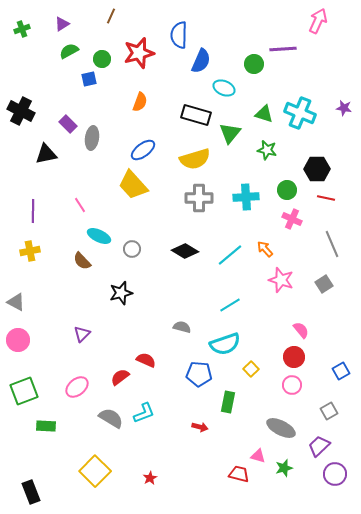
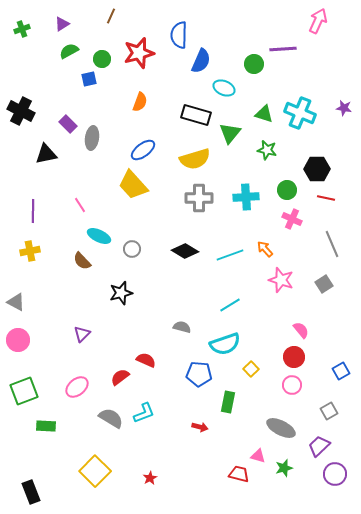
cyan line at (230, 255): rotated 20 degrees clockwise
